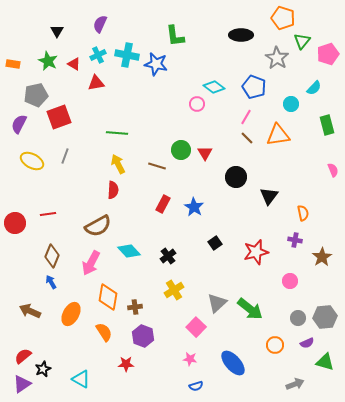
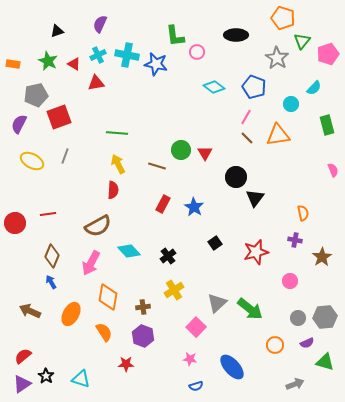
black triangle at (57, 31): rotated 40 degrees clockwise
black ellipse at (241, 35): moved 5 px left
pink circle at (197, 104): moved 52 px up
black triangle at (269, 196): moved 14 px left, 2 px down
brown cross at (135, 307): moved 8 px right
blue ellipse at (233, 363): moved 1 px left, 4 px down
black star at (43, 369): moved 3 px right, 7 px down; rotated 14 degrees counterclockwise
cyan triangle at (81, 379): rotated 12 degrees counterclockwise
